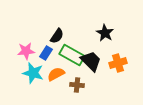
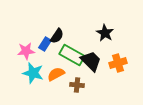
blue rectangle: moved 1 px left, 9 px up
